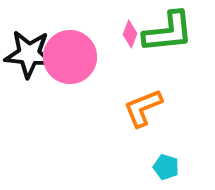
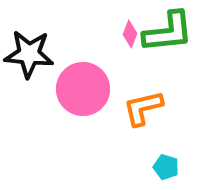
pink circle: moved 13 px right, 32 px down
orange L-shape: rotated 9 degrees clockwise
